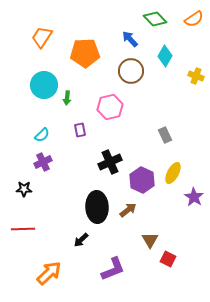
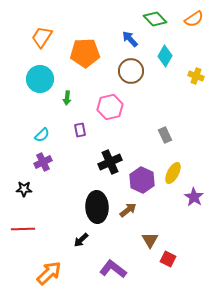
cyan circle: moved 4 px left, 6 px up
purple L-shape: rotated 120 degrees counterclockwise
